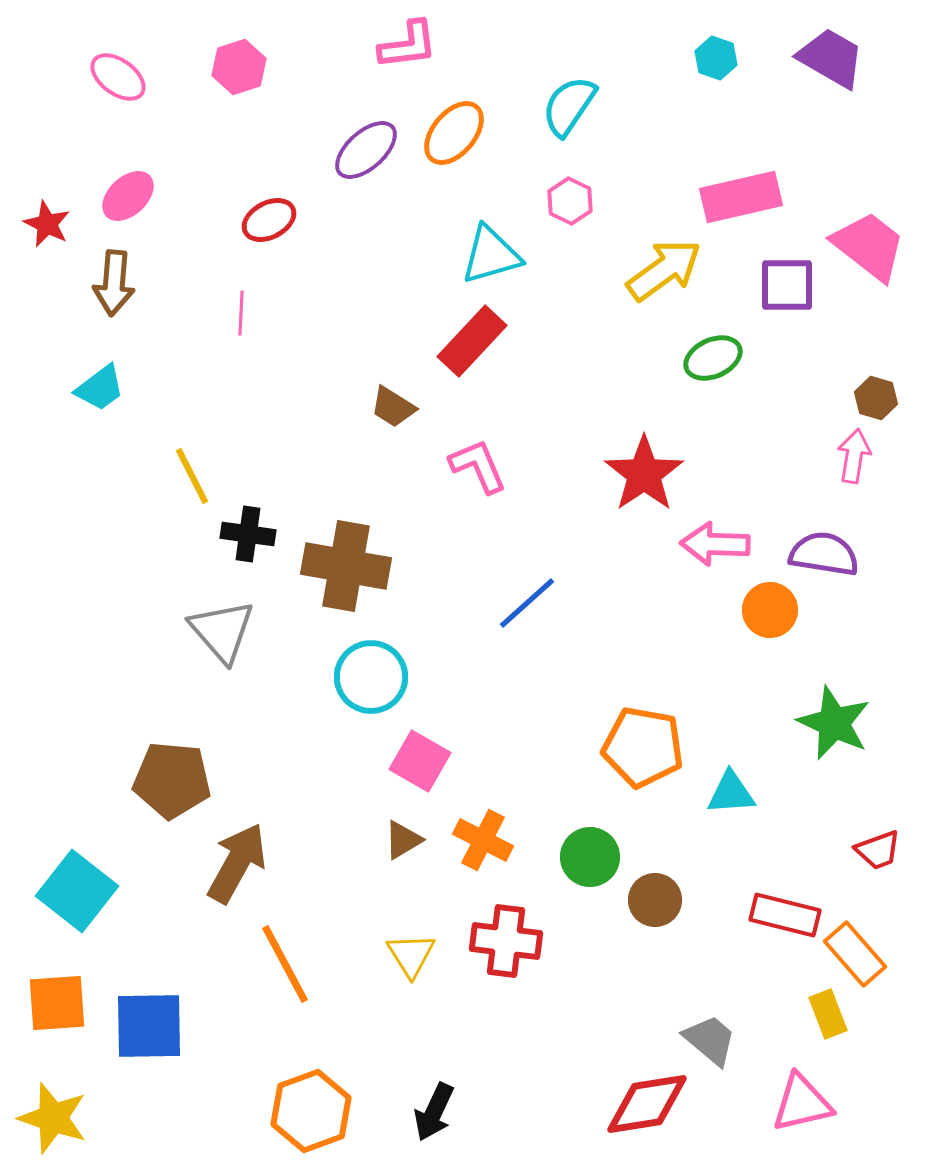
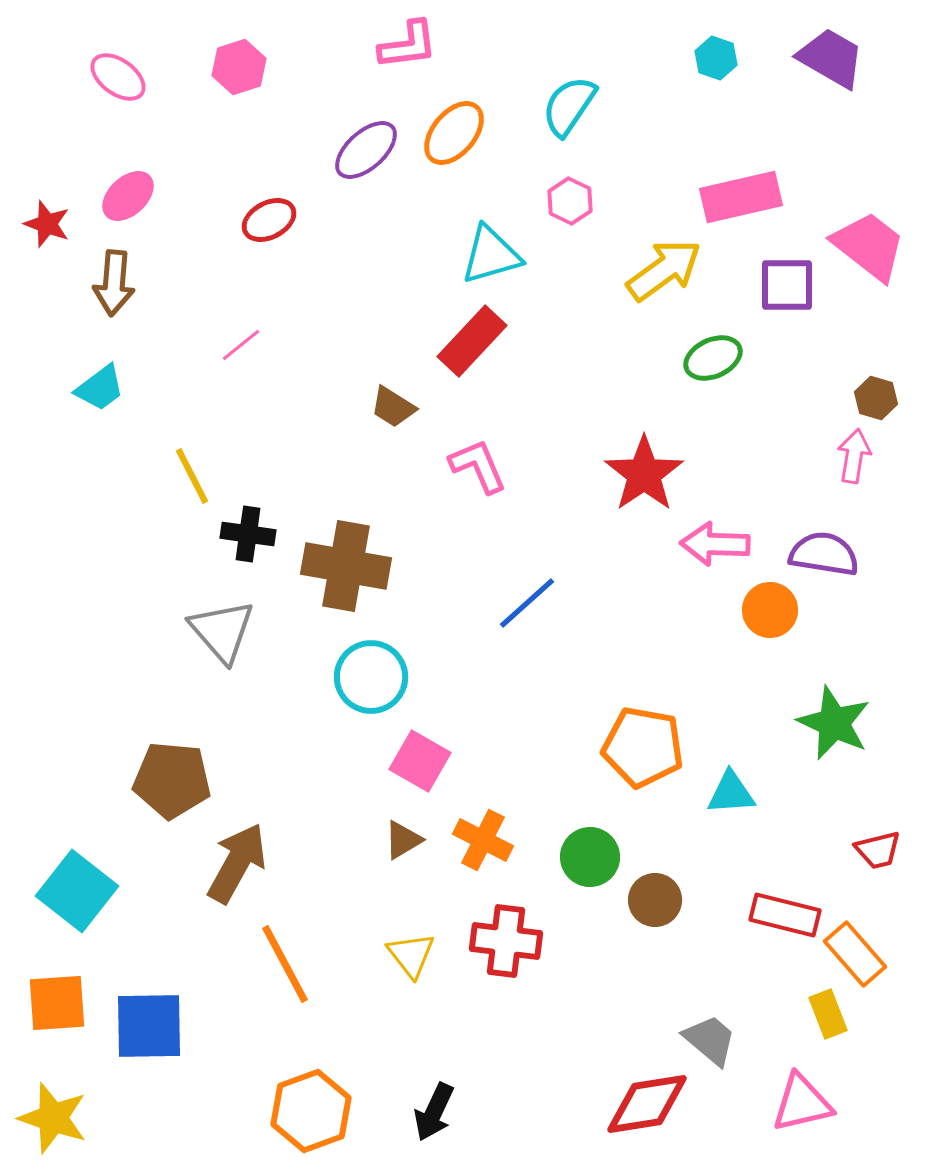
red star at (47, 224): rotated 6 degrees counterclockwise
pink line at (241, 313): moved 32 px down; rotated 48 degrees clockwise
red trapezoid at (878, 850): rotated 6 degrees clockwise
yellow triangle at (411, 955): rotated 6 degrees counterclockwise
